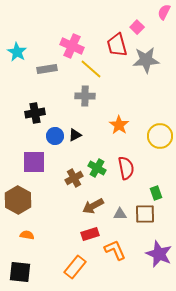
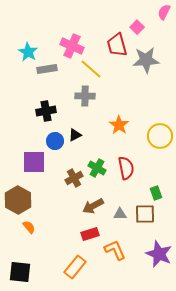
cyan star: moved 11 px right
black cross: moved 11 px right, 2 px up
blue circle: moved 5 px down
orange semicircle: moved 2 px right, 8 px up; rotated 40 degrees clockwise
